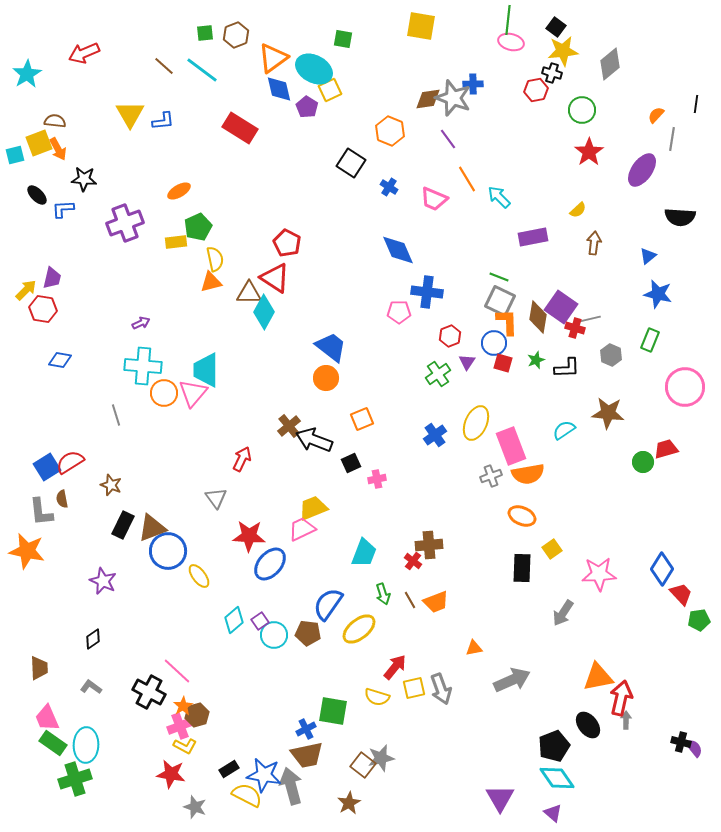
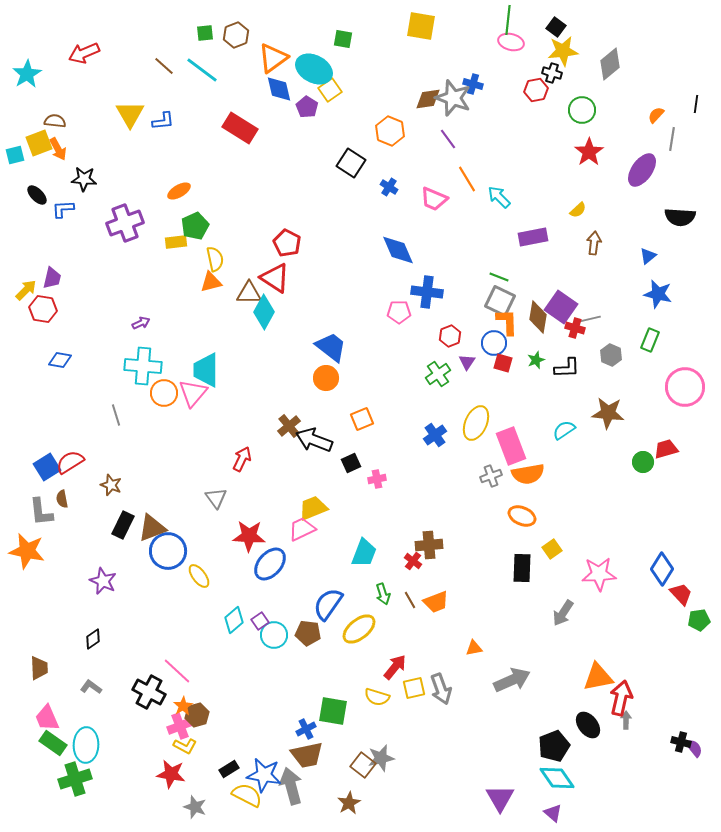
blue cross at (473, 84): rotated 18 degrees clockwise
yellow square at (330, 90): rotated 10 degrees counterclockwise
green pentagon at (198, 227): moved 3 px left, 1 px up
